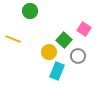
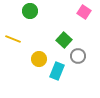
pink square: moved 17 px up
yellow circle: moved 10 px left, 7 px down
